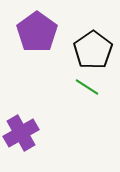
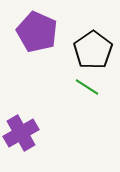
purple pentagon: rotated 12 degrees counterclockwise
